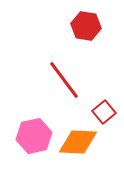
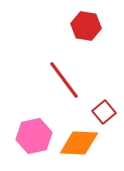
orange diamond: moved 1 px right, 1 px down
